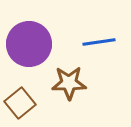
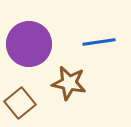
brown star: rotated 12 degrees clockwise
